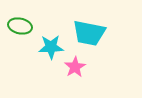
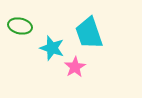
cyan trapezoid: rotated 60 degrees clockwise
cyan star: moved 1 px right, 1 px down; rotated 20 degrees clockwise
